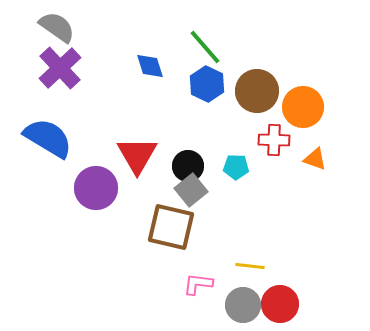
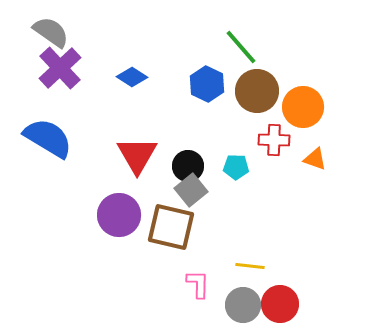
gray semicircle: moved 6 px left, 5 px down
green line: moved 36 px right
blue diamond: moved 18 px left, 11 px down; rotated 40 degrees counterclockwise
purple circle: moved 23 px right, 27 px down
pink L-shape: rotated 84 degrees clockwise
